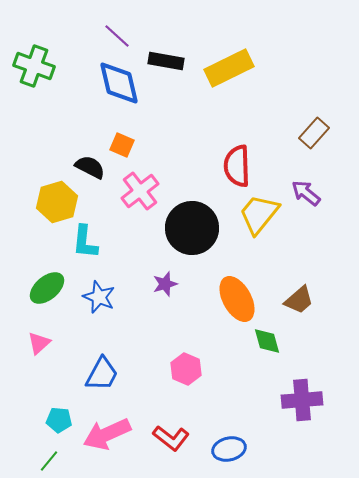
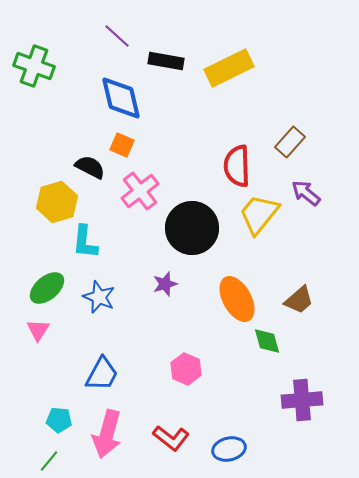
blue diamond: moved 2 px right, 15 px down
brown rectangle: moved 24 px left, 9 px down
pink triangle: moved 1 px left, 13 px up; rotated 15 degrees counterclockwise
pink arrow: rotated 51 degrees counterclockwise
